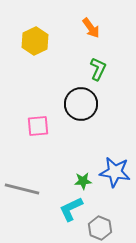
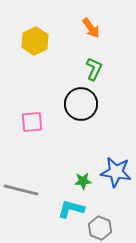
green L-shape: moved 4 px left
pink square: moved 6 px left, 4 px up
blue star: moved 1 px right
gray line: moved 1 px left, 1 px down
cyan L-shape: rotated 40 degrees clockwise
